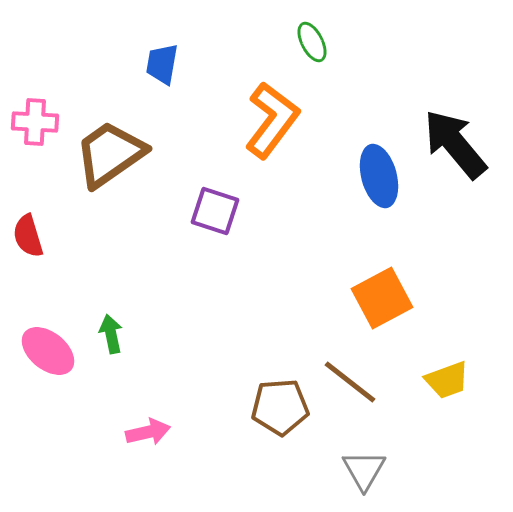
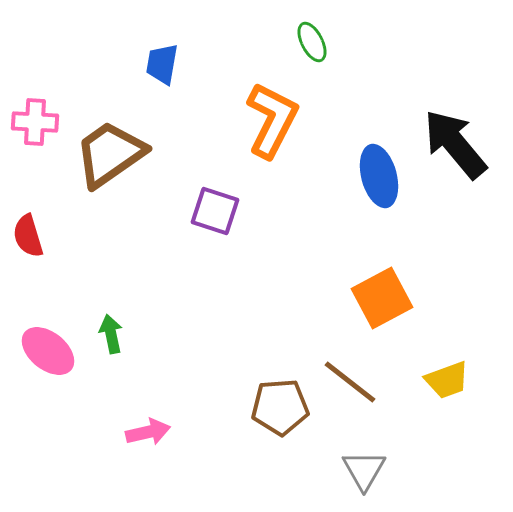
orange L-shape: rotated 10 degrees counterclockwise
